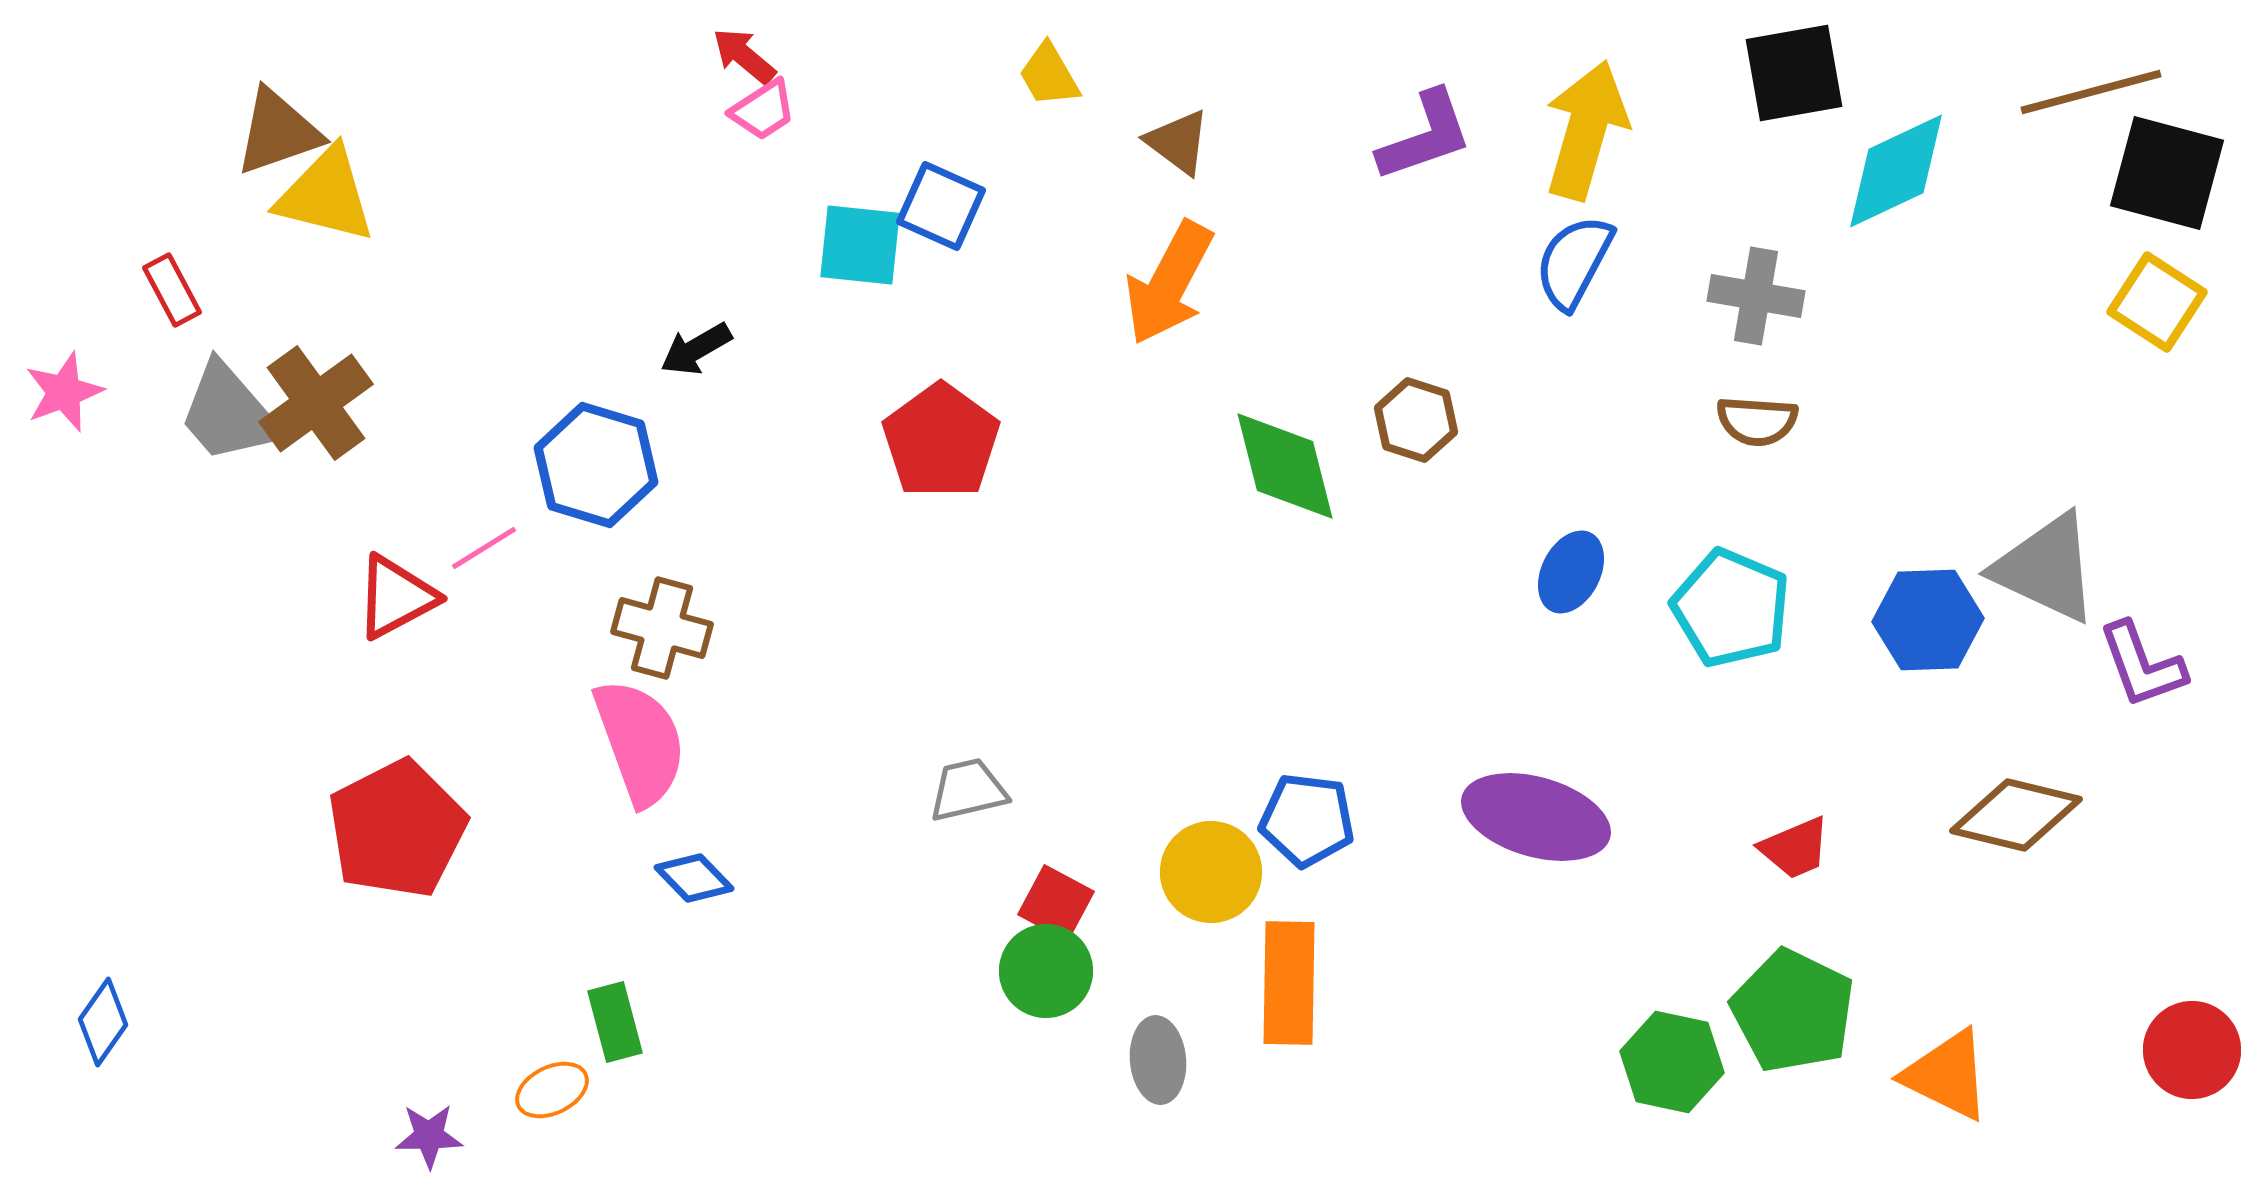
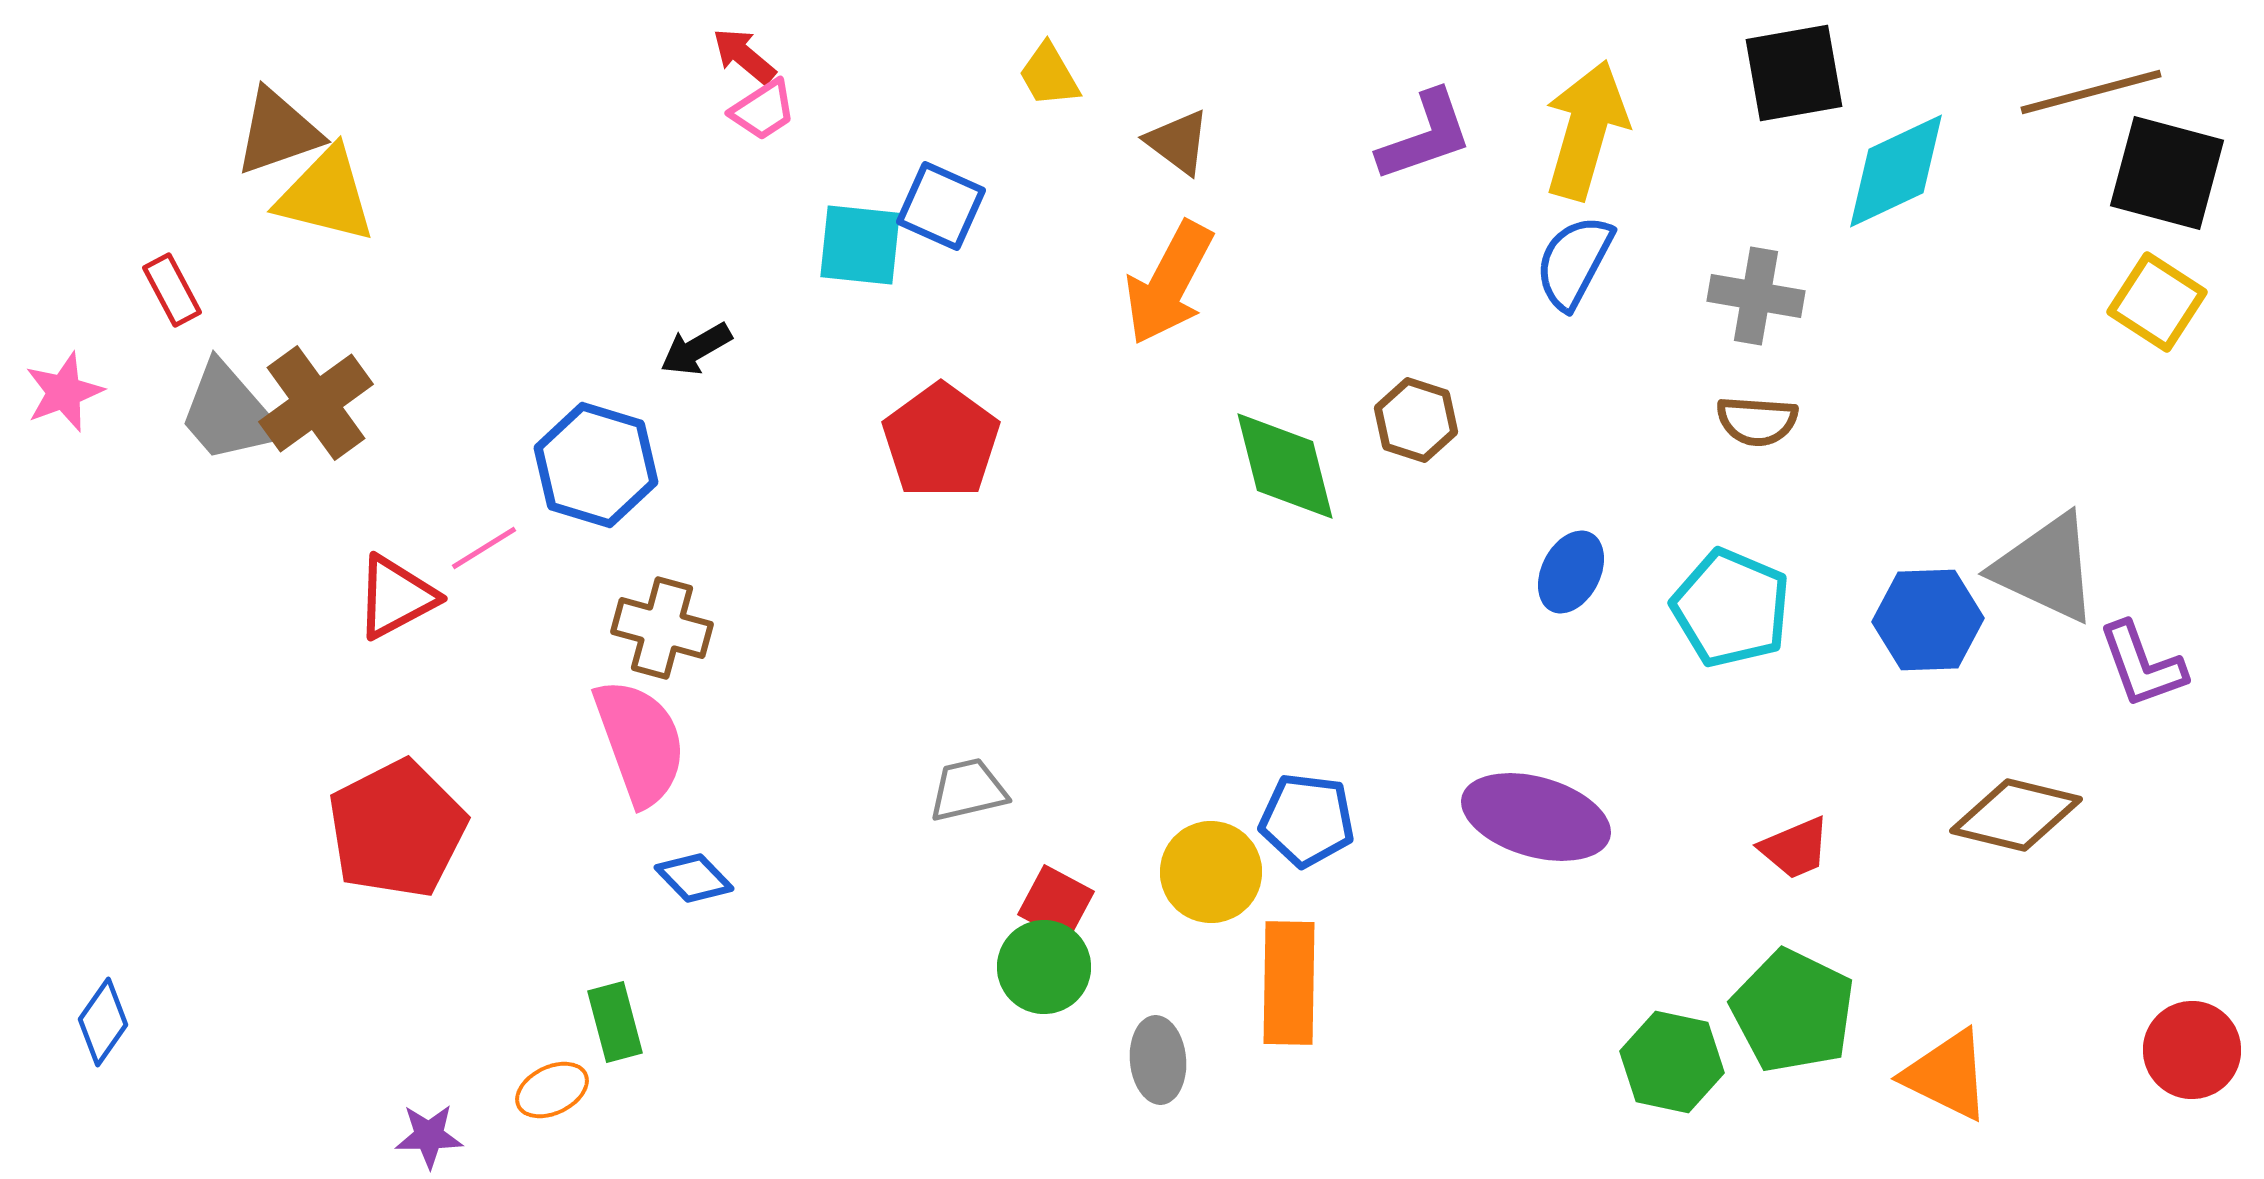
green circle at (1046, 971): moved 2 px left, 4 px up
